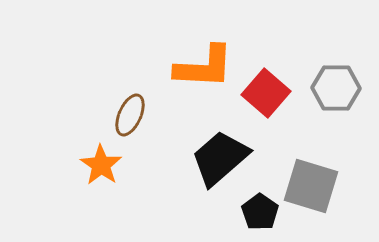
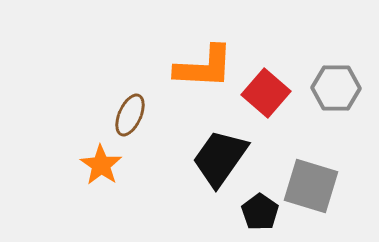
black trapezoid: rotated 14 degrees counterclockwise
